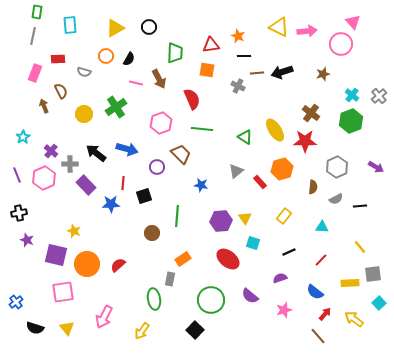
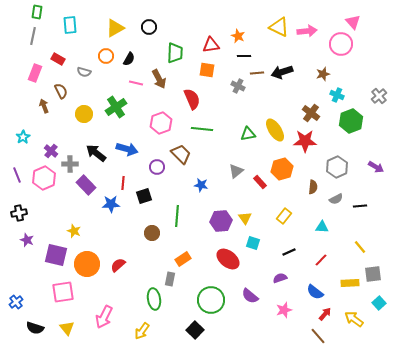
red rectangle at (58, 59): rotated 32 degrees clockwise
cyan cross at (352, 95): moved 15 px left; rotated 16 degrees counterclockwise
green triangle at (245, 137): moved 3 px right, 3 px up; rotated 42 degrees counterclockwise
